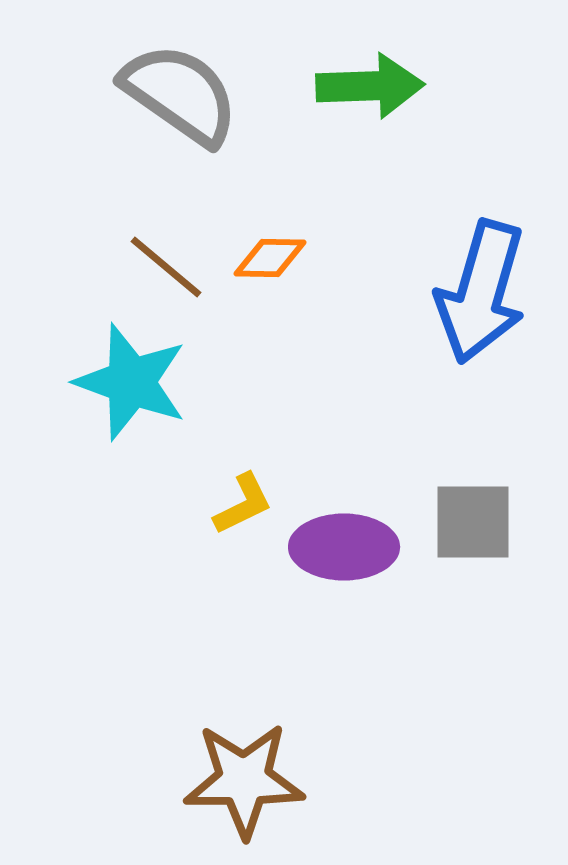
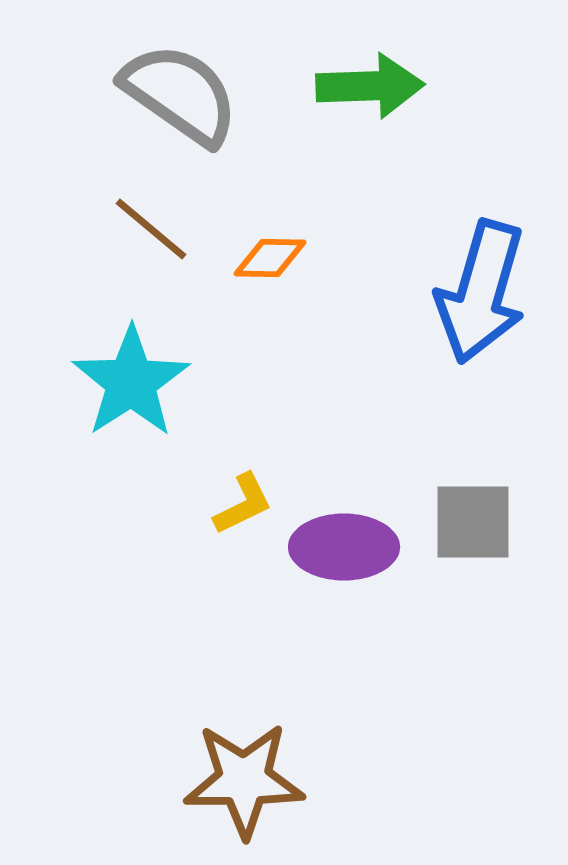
brown line: moved 15 px left, 38 px up
cyan star: rotated 19 degrees clockwise
